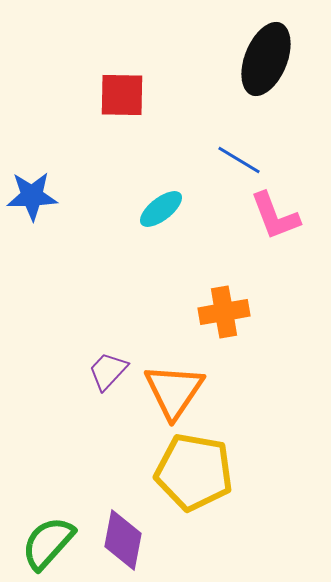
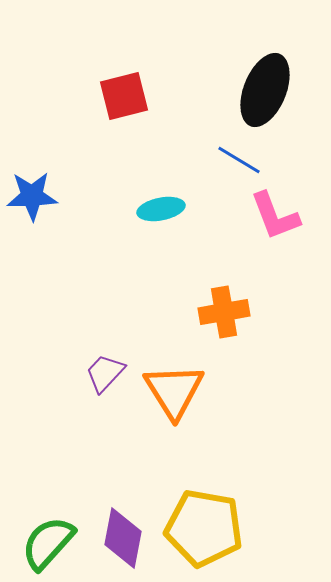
black ellipse: moved 1 px left, 31 px down
red square: moved 2 px right, 1 px down; rotated 15 degrees counterclockwise
cyan ellipse: rotated 27 degrees clockwise
purple trapezoid: moved 3 px left, 2 px down
orange triangle: rotated 6 degrees counterclockwise
yellow pentagon: moved 10 px right, 56 px down
purple diamond: moved 2 px up
